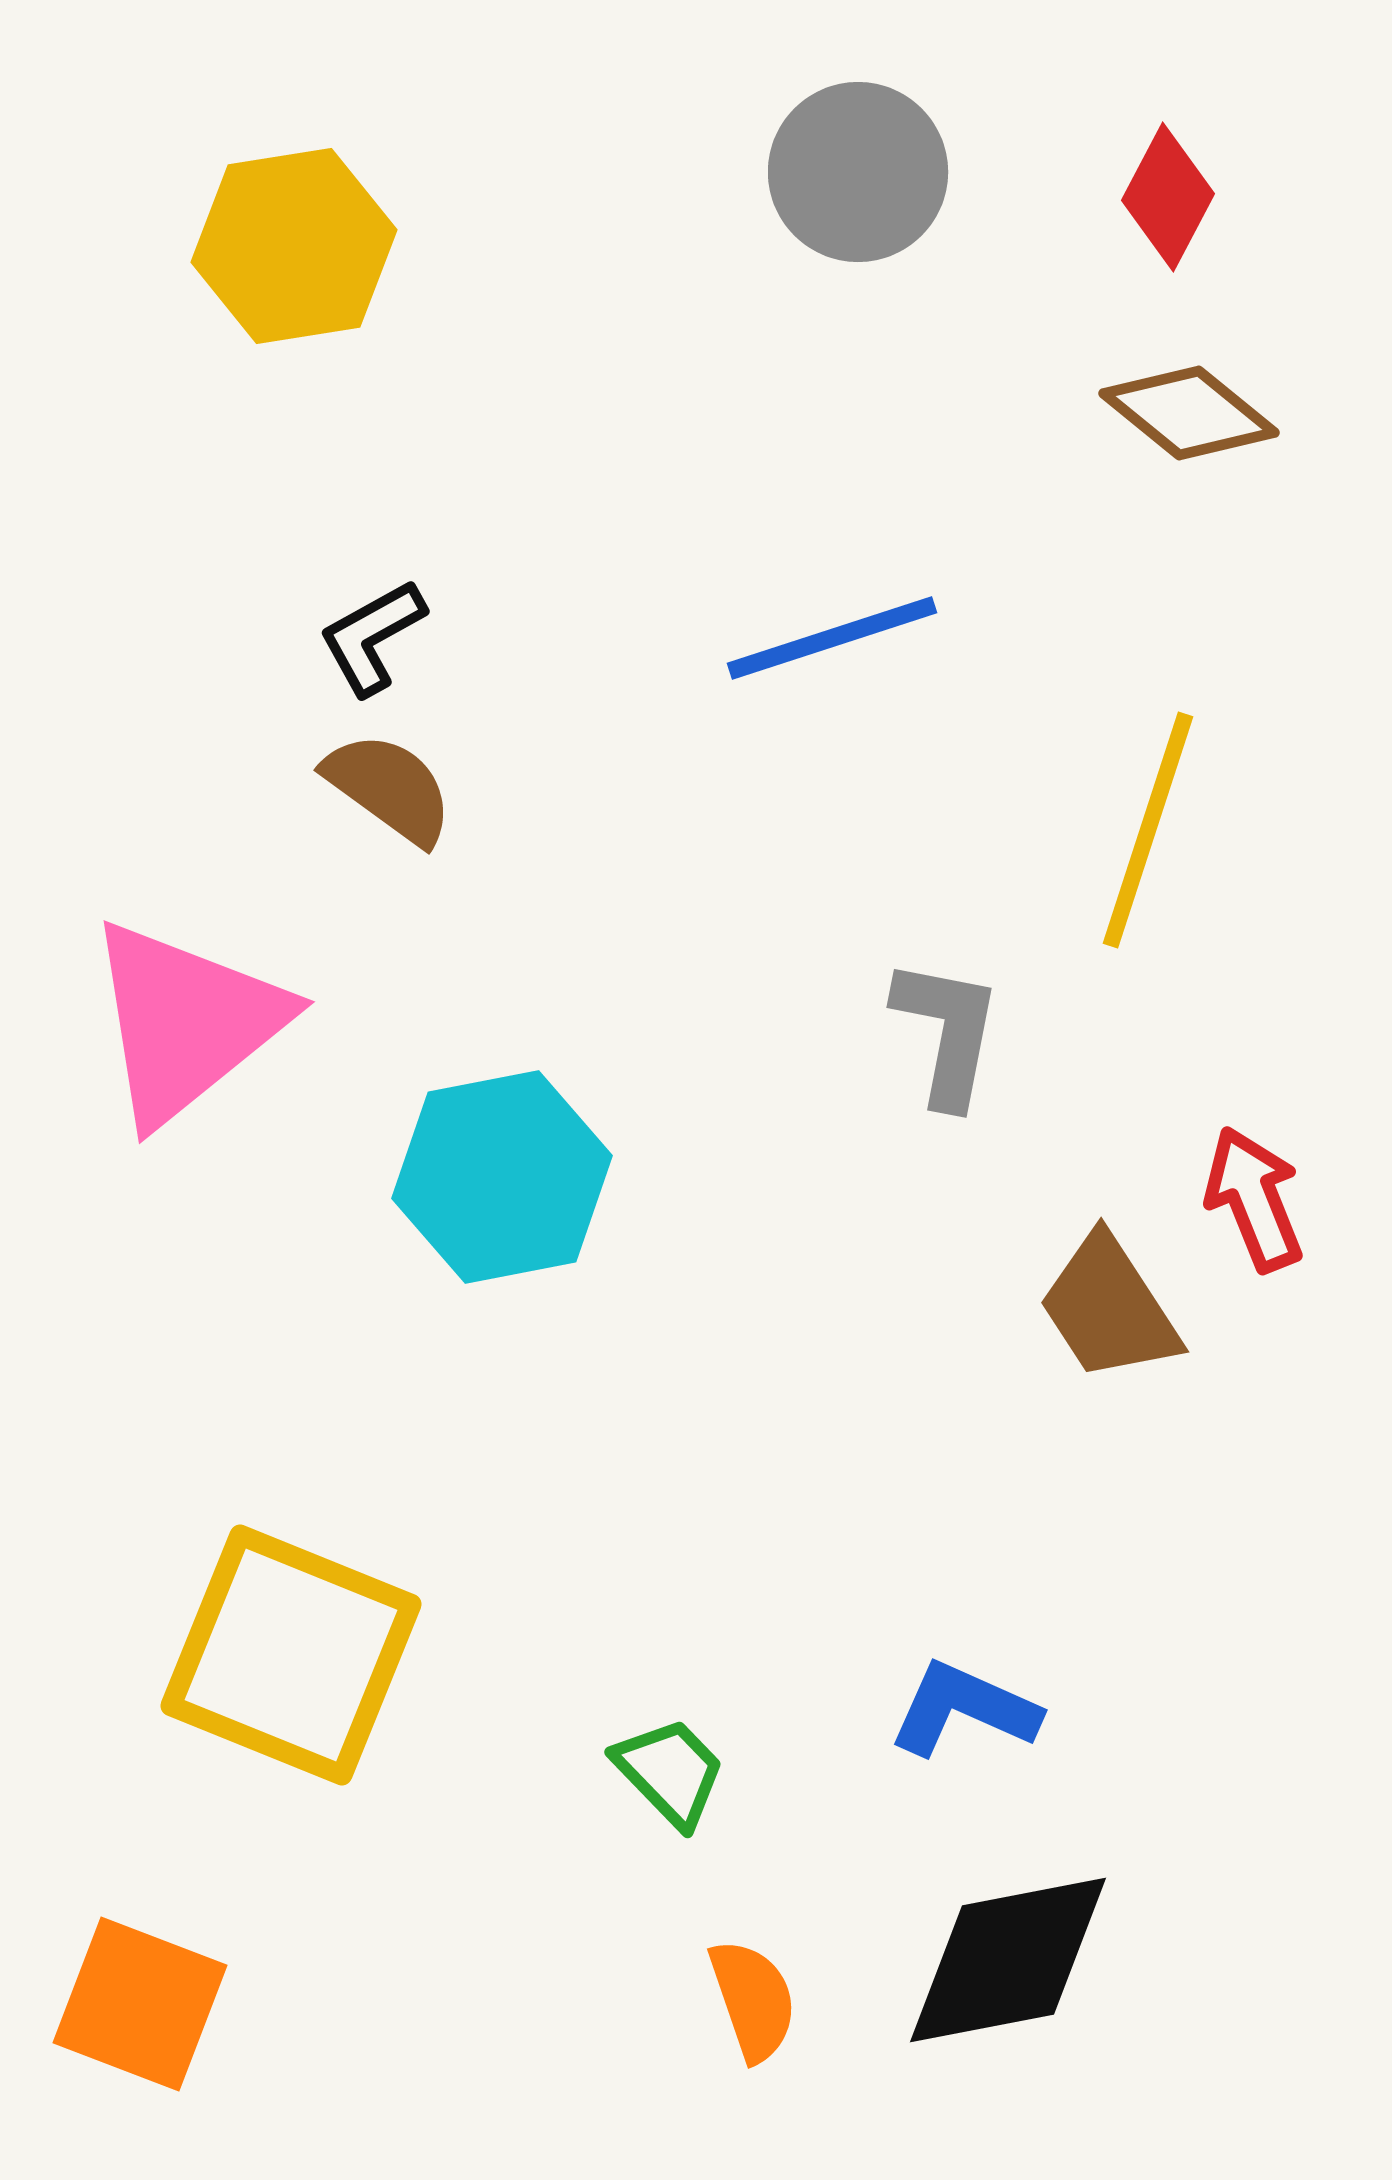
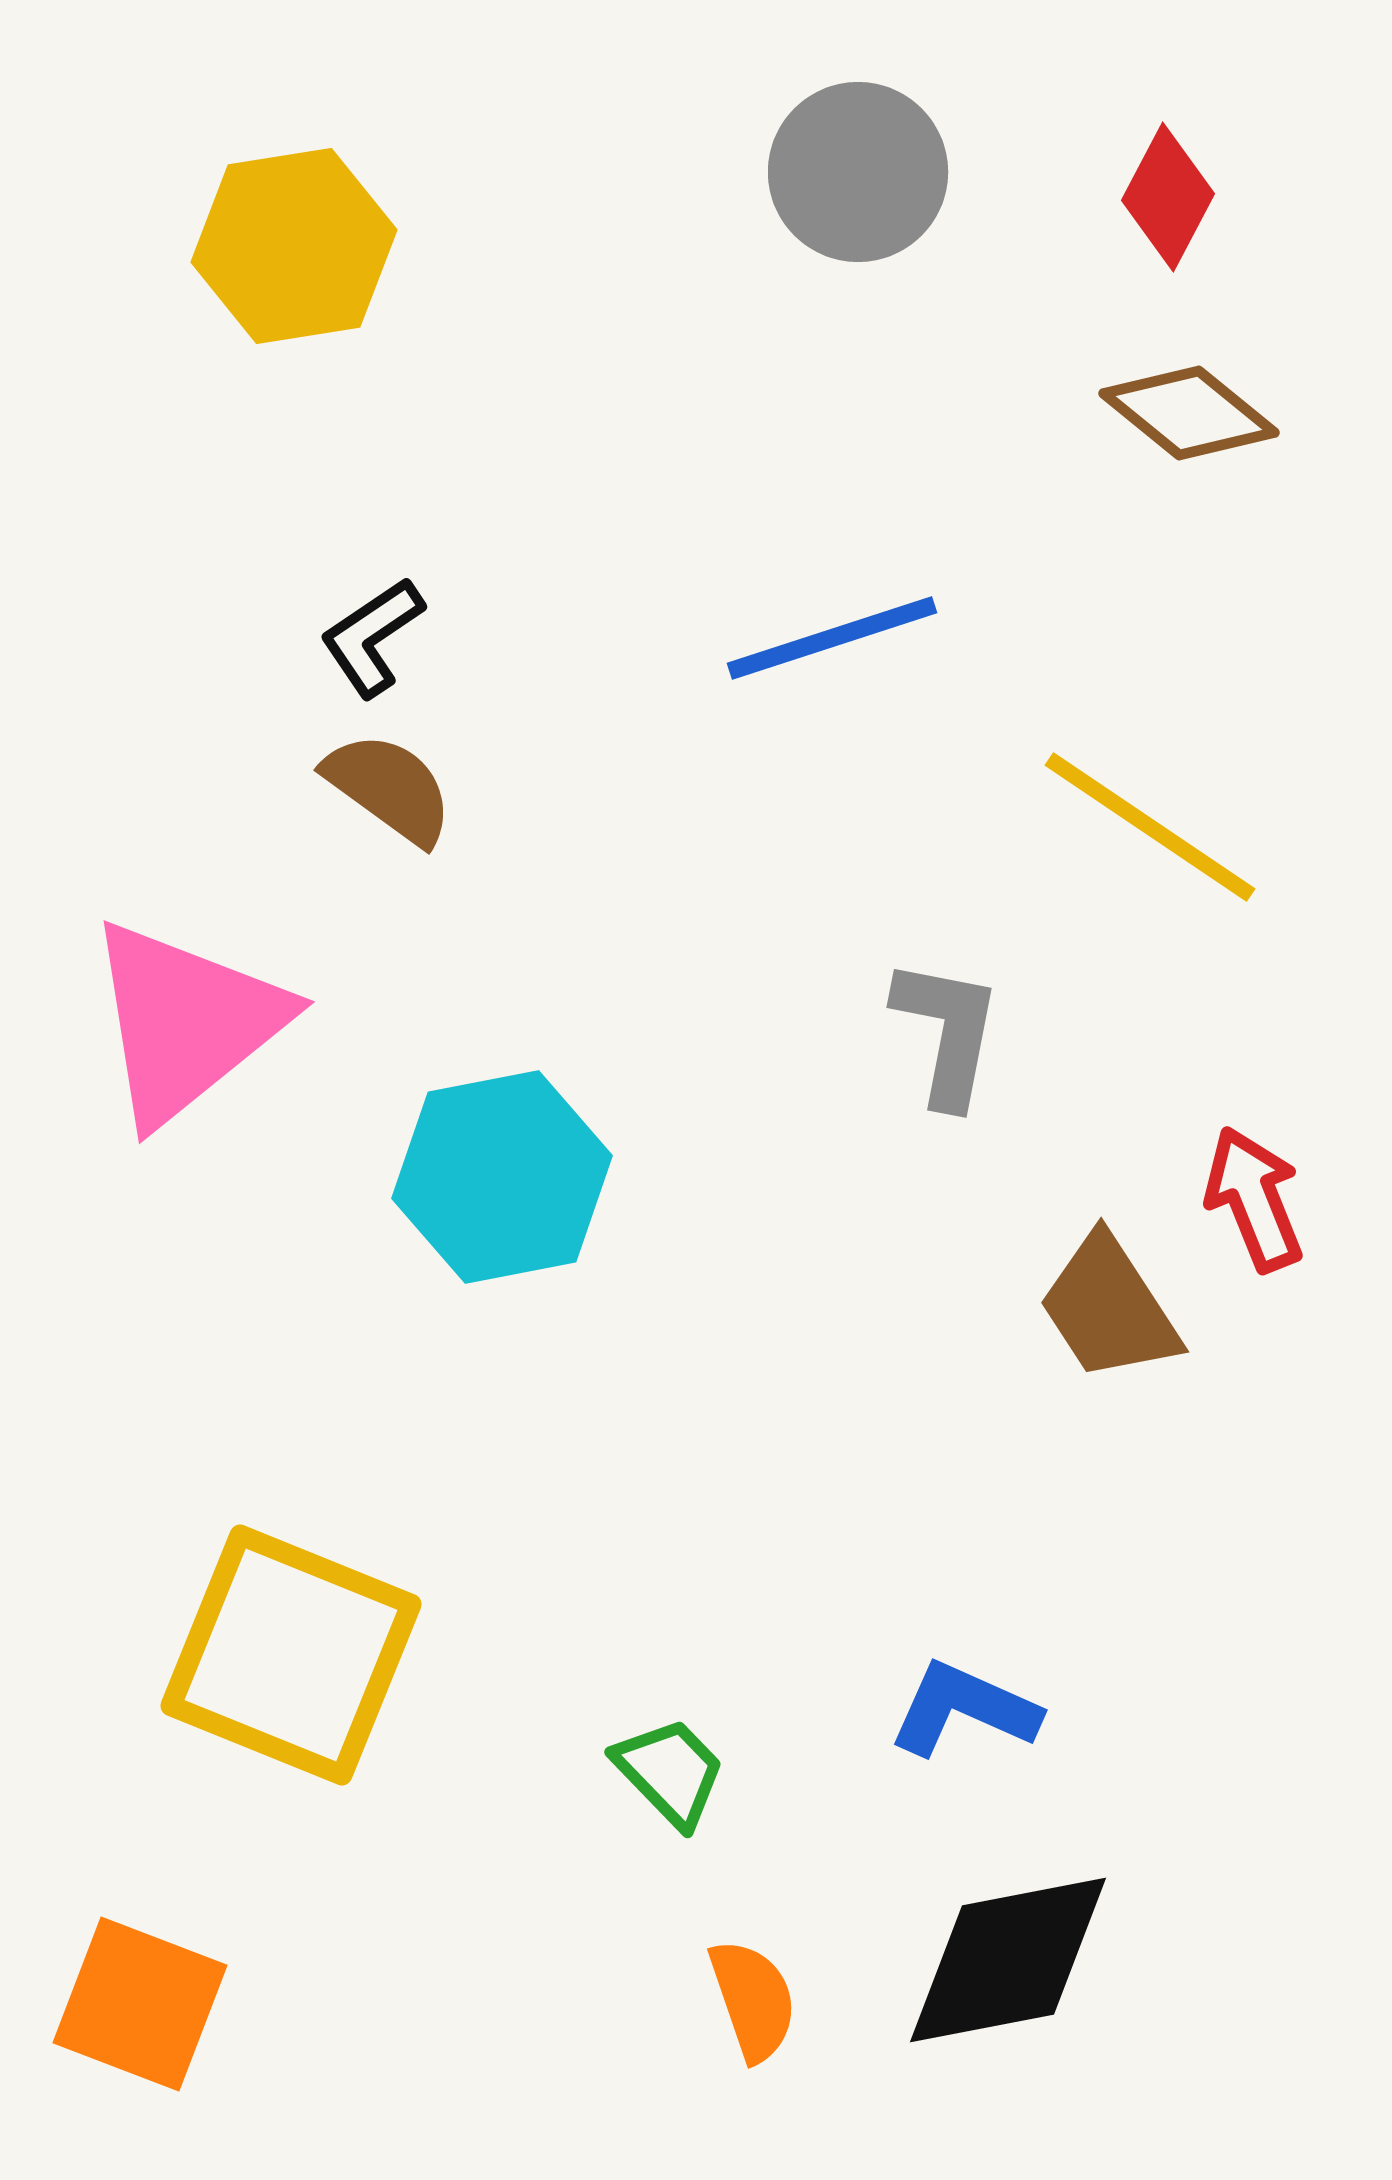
black L-shape: rotated 5 degrees counterclockwise
yellow line: moved 2 px right, 3 px up; rotated 74 degrees counterclockwise
